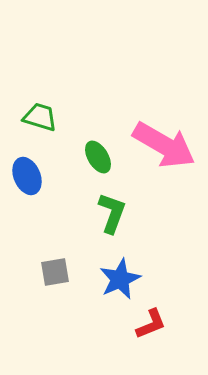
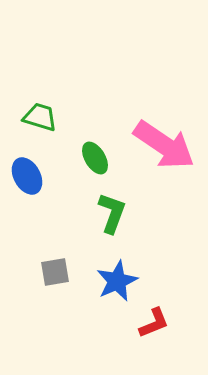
pink arrow: rotated 4 degrees clockwise
green ellipse: moved 3 px left, 1 px down
blue ellipse: rotated 6 degrees counterclockwise
blue star: moved 3 px left, 2 px down
red L-shape: moved 3 px right, 1 px up
